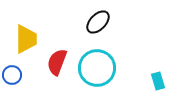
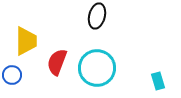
black ellipse: moved 1 px left, 6 px up; rotated 30 degrees counterclockwise
yellow trapezoid: moved 2 px down
